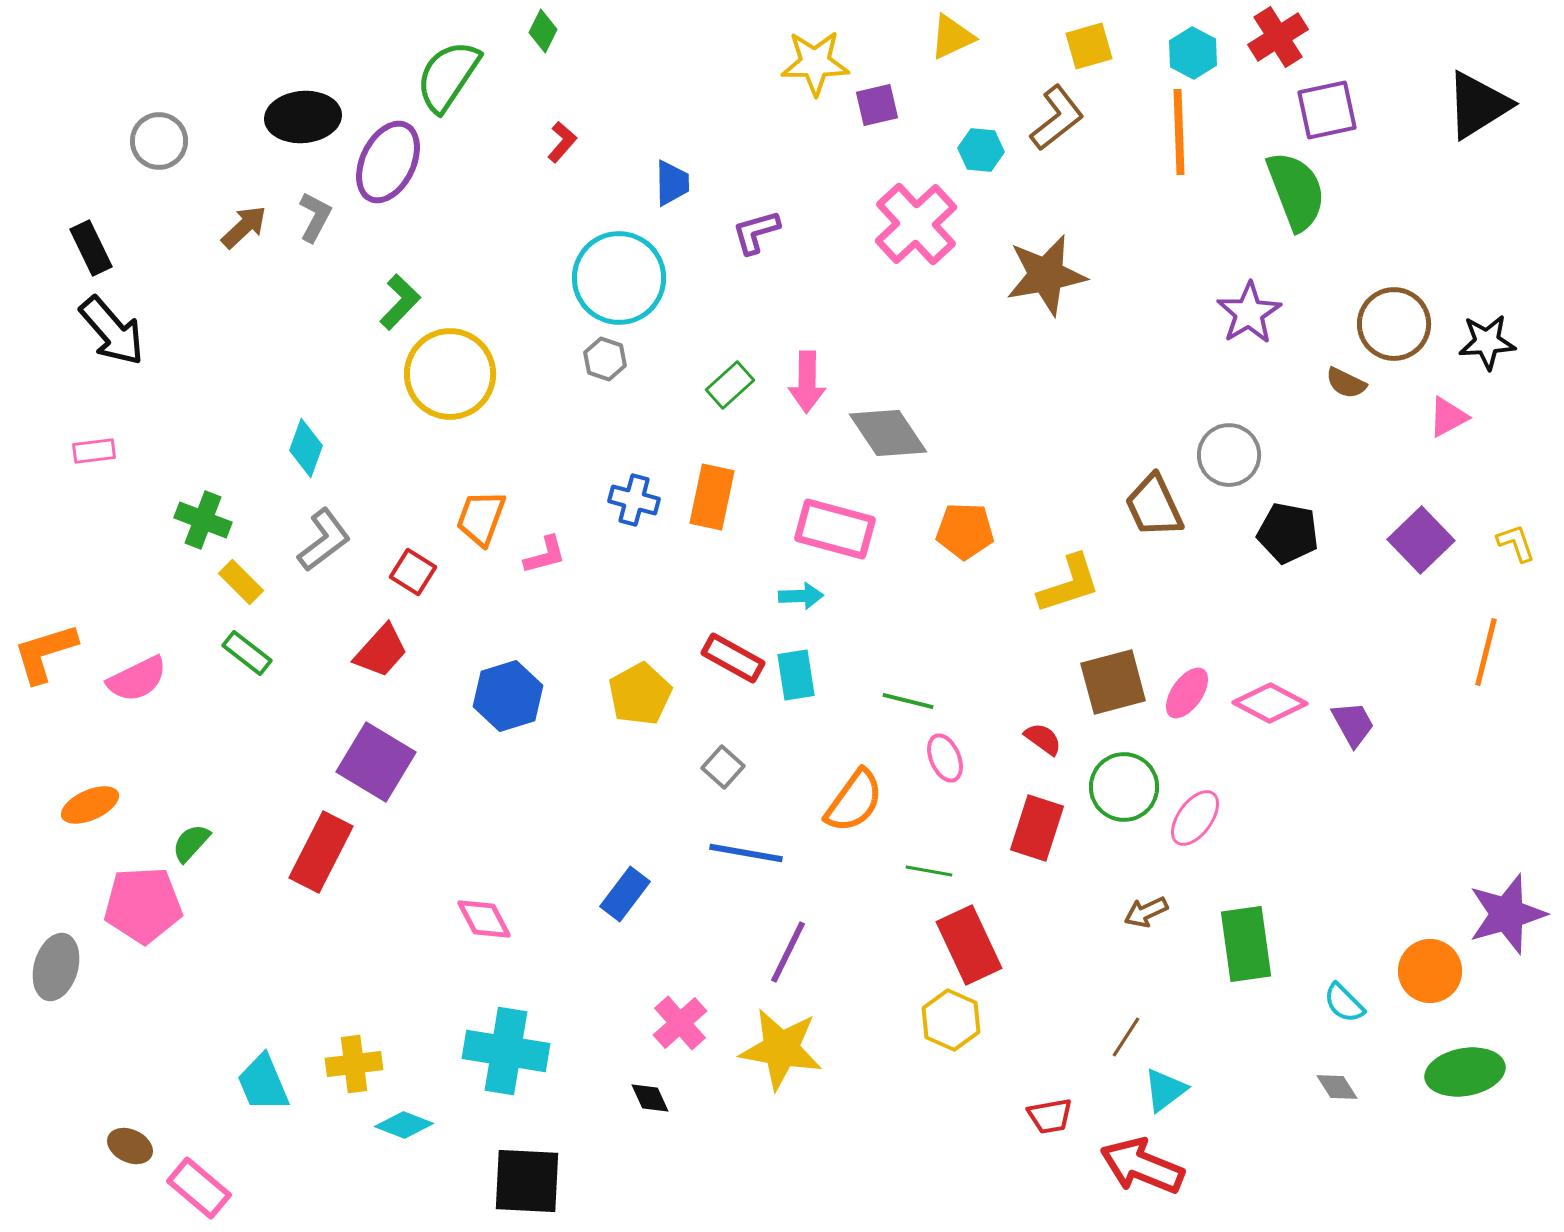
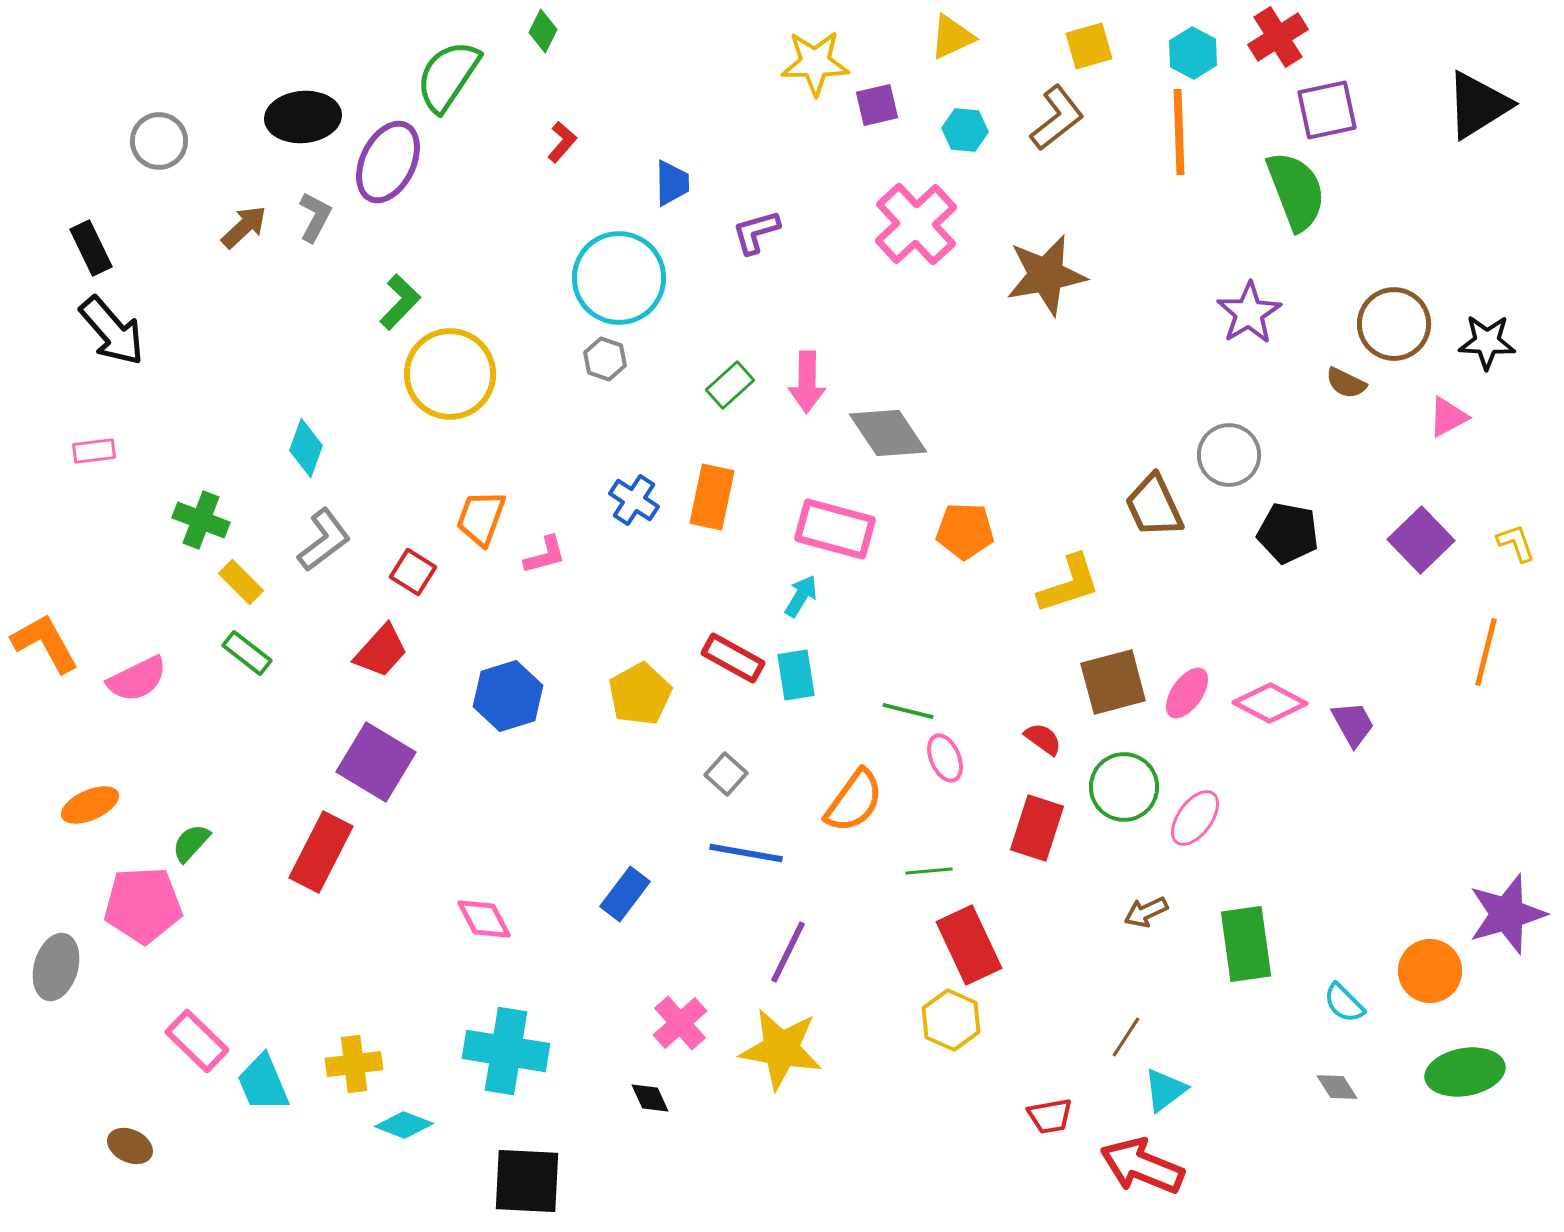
cyan hexagon at (981, 150): moved 16 px left, 20 px up
black star at (1487, 342): rotated 6 degrees clockwise
blue cross at (634, 500): rotated 18 degrees clockwise
green cross at (203, 520): moved 2 px left
cyan arrow at (801, 596): rotated 57 degrees counterclockwise
orange L-shape at (45, 653): moved 10 px up; rotated 78 degrees clockwise
green line at (908, 701): moved 10 px down
gray square at (723, 767): moved 3 px right, 7 px down
green line at (929, 871): rotated 15 degrees counterclockwise
pink rectangle at (199, 1188): moved 2 px left, 147 px up; rotated 4 degrees clockwise
